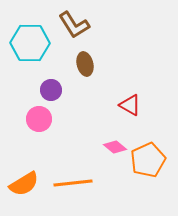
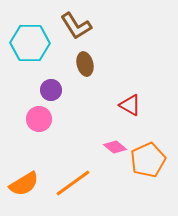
brown L-shape: moved 2 px right, 1 px down
orange line: rotated 30 degrees counterclockwise
